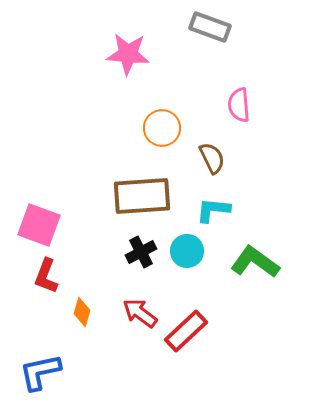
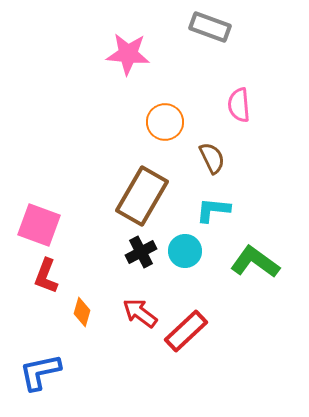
orange circle: moved 3 px right, 6 px up
brown rectangle: rotated 56 degrees counterclockwise
cyan circle: moved 2 px left
